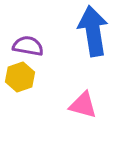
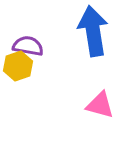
yellow hexagon: moved 2 px left, 11 px up
pink triangle: moved 17 px right
